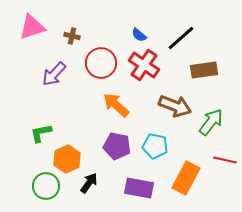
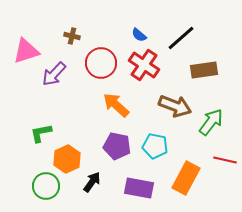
pink triangle: moved 6 px left, 24 px down
black arrow: moved 3 px right, 1 px up
